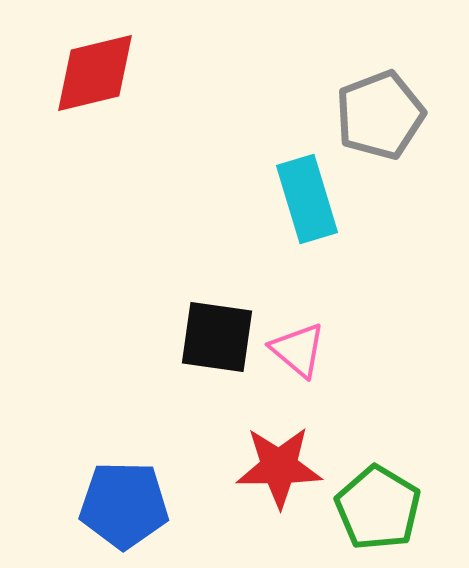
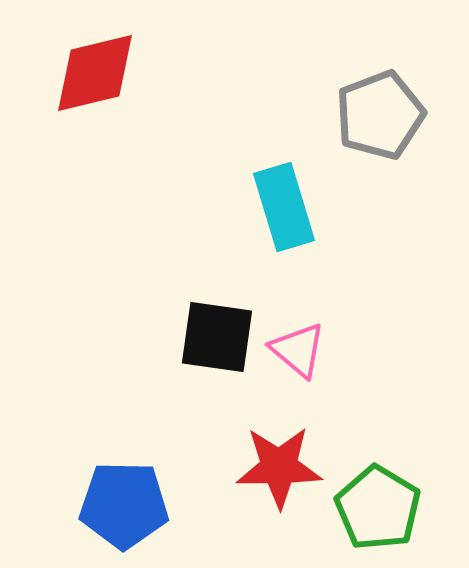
cyan rectangle: moved 23 px left, 8 px down
